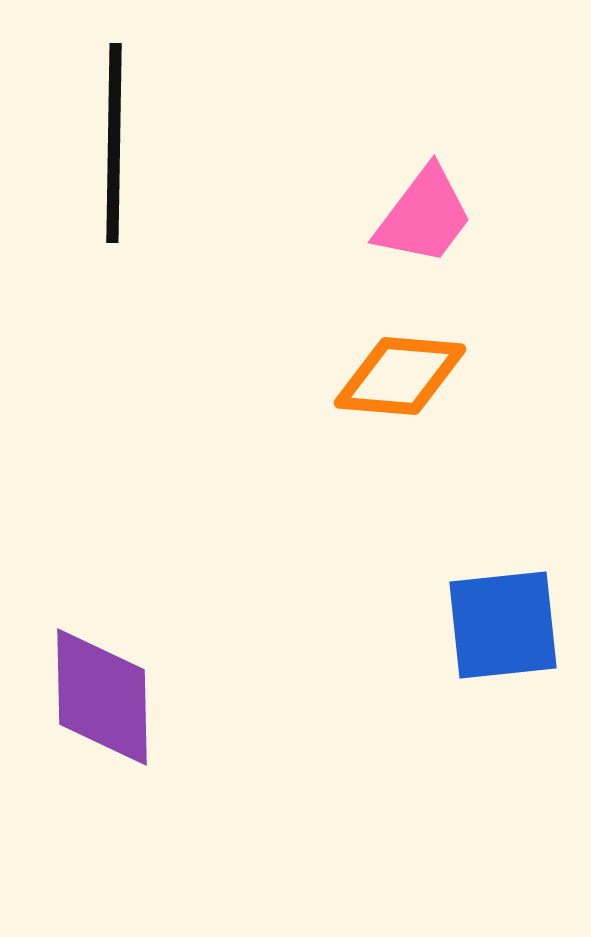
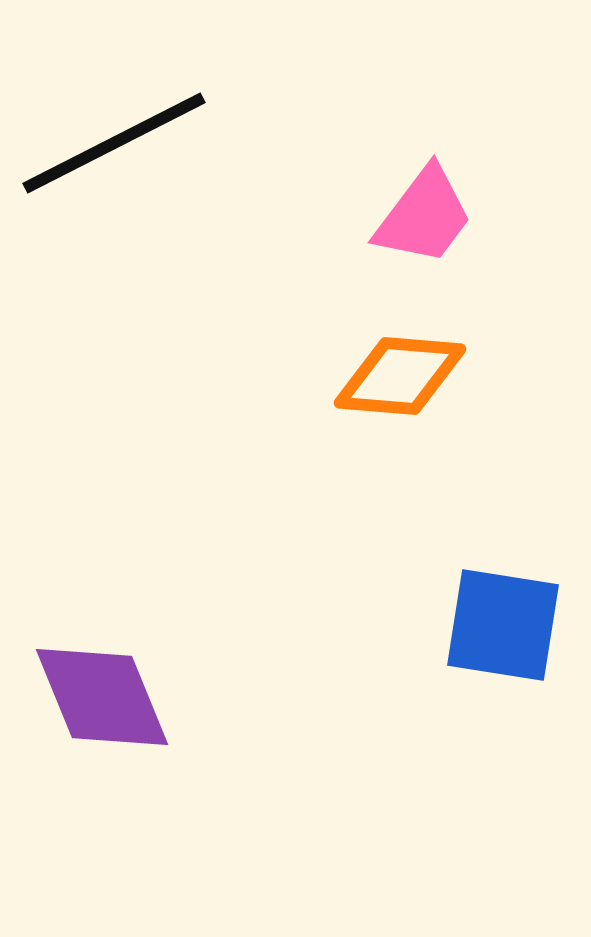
black line: rotated 62 degrees clockwise
blue square: rotated 15 degrees clockwise
purple diamond: rotated 21 degrees counterclockwise
